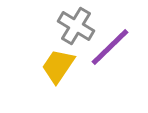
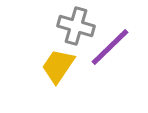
gray cross: rotated 15 degrees counterclockwise
